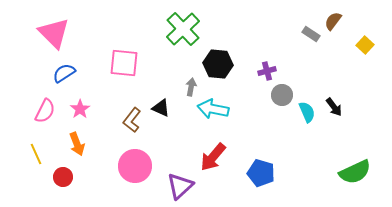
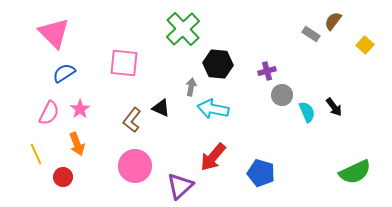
pink semicircle: moved 4 px right, 2 px down
